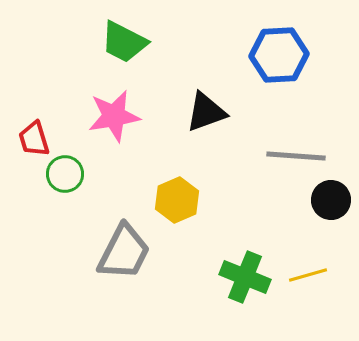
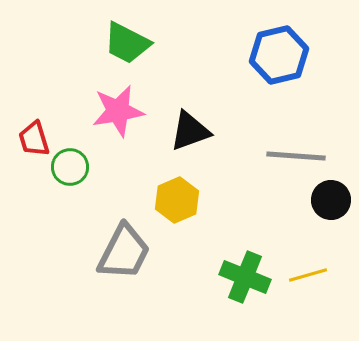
green trapezoid: moved 3 px right, 1 px down
blue hexagon: rotated 10 degrees counterclockwise
black triangle: moved 16 px left, 19 px down
pink star: moved 4 px right, 5 px up
green circle: moved 5 px right, 7 px up
